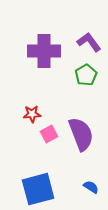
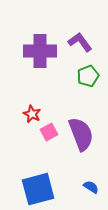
purple L-shape: moved 9 px left
purple cross: moved 4 px left
green pentagon: moved 2 px right, 1 px down; rotated 10 degrees clockwise
red star: rotated 30 degrees clockwise
pink square: moved 2 px up
